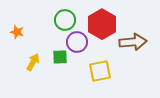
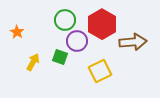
orange star: rotated 16 degrees clockwise
purple circle: moved 1 px up
green square: rotated 21 degrees clockwise
yellow square: rotated 15 degrees counterclockwise
